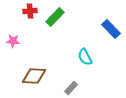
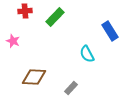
red cross: moved 5 px left
blue rectangle: moved 1 px left, 2 px down; rotated 12 degrees clockwise
pink star: rotated 16 degrees clockwise
cyan semicircle: moved 2 px right, 3 px up
brown diamond: moved 1 px down
